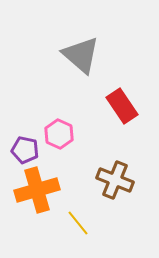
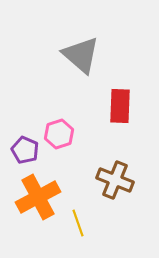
red rectangle: moved 2 px left; rotated 36 degrees clockwise
pink hexagon: rotated 16 degrees clockwise
purple pentagon: rotated 12 degrees clockwise
orange cross: moved 1 px right, 7 px down; rotated 12 degrees counterclockwise
yellow line: rotated 20 degrees clockwise
